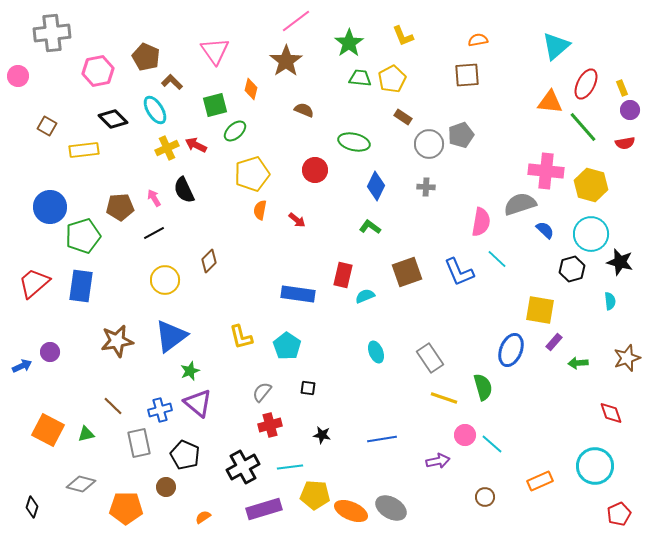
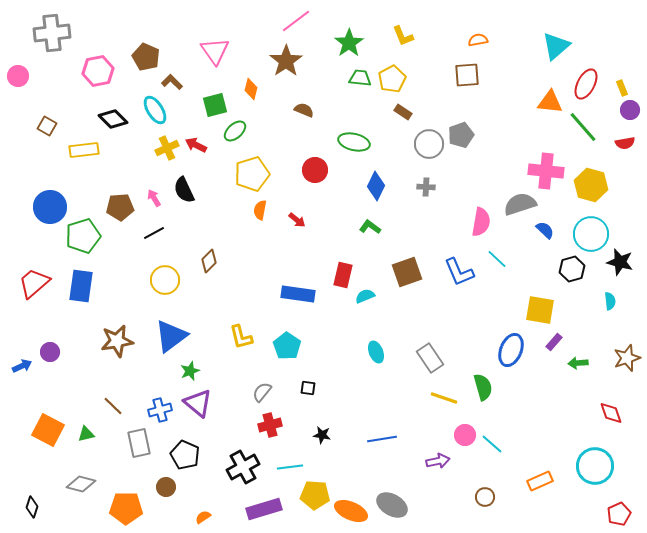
brown rectangle at (403, 117): moved 5 px up
gray ellipse at (391, 508): moved 1 px right, 3 px up
